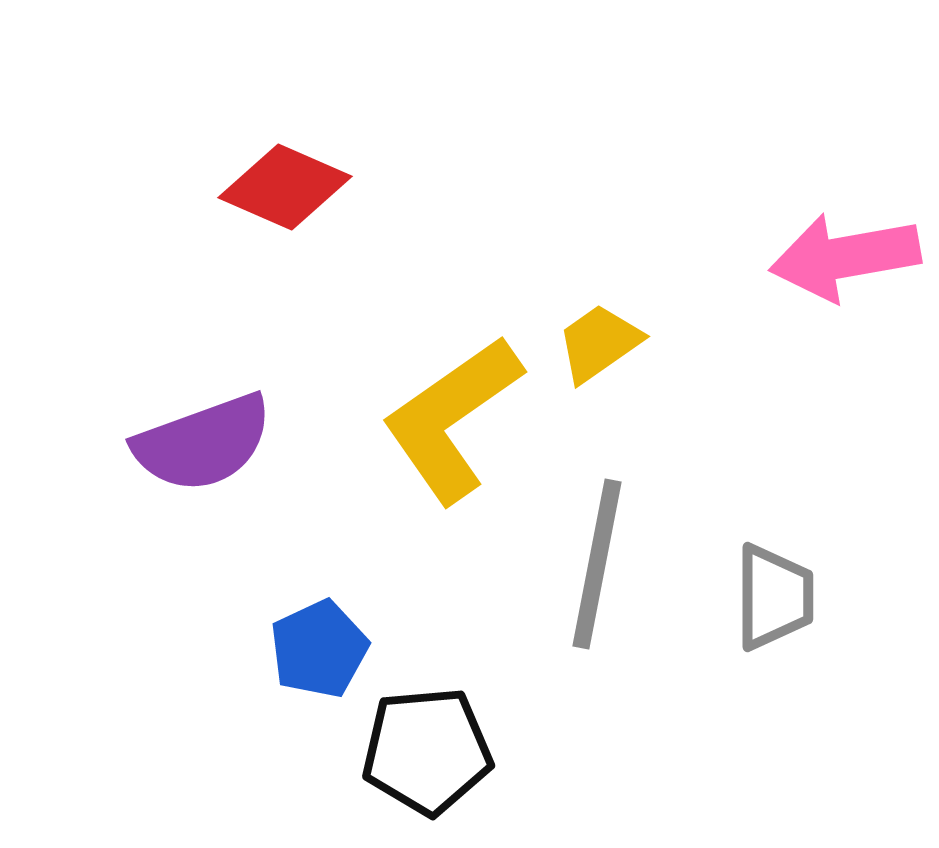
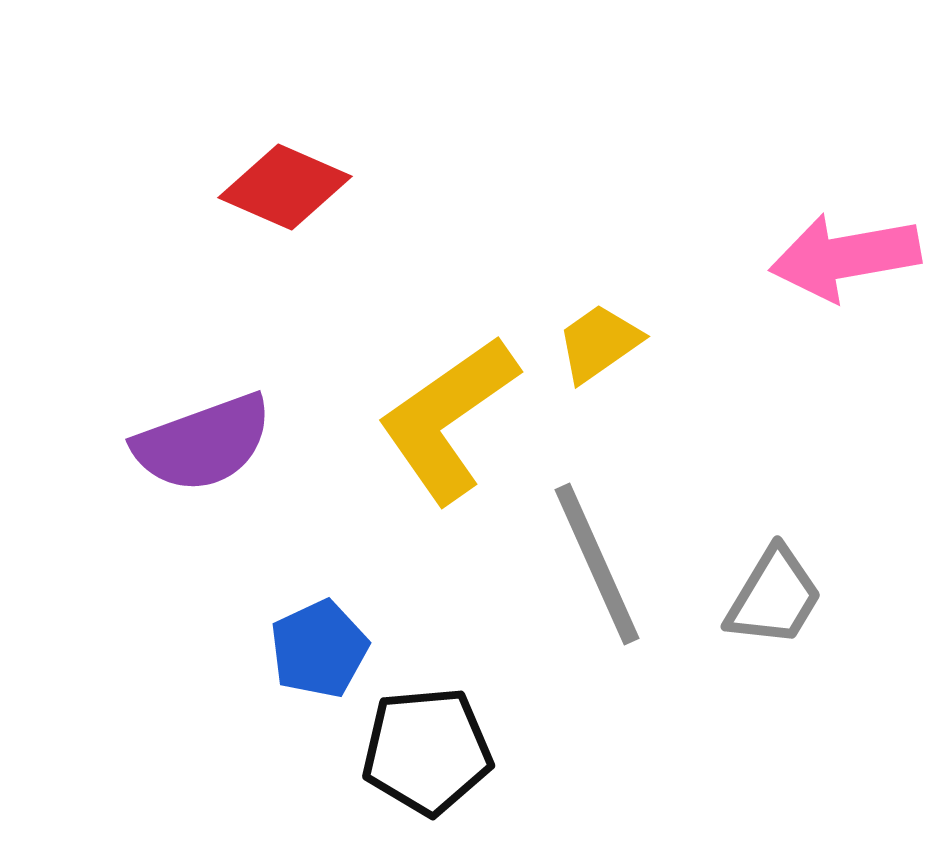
yellow L-shape: moved 4 px left
gray line: rotated 35 degrees counterclockwise
gray trapezoid: rotated 31 degrees clockwise
